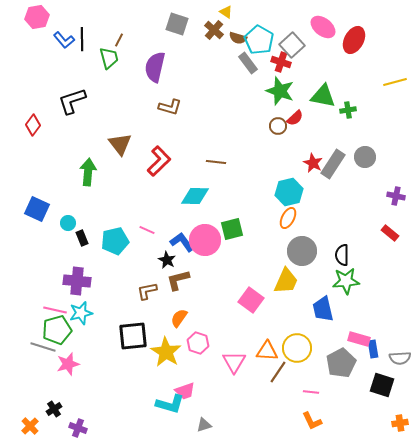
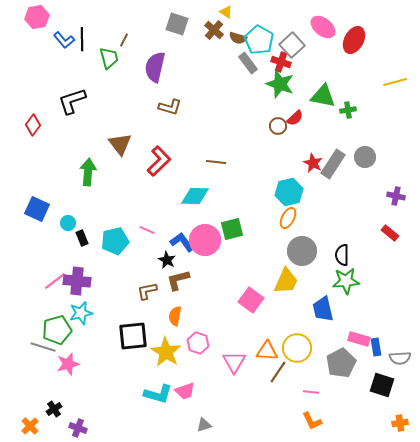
brown line at (119, 40): moved 5 px right
green star at (280, 91): moved 7 px up
pink line at (55, 310): moved 29 px up; rotated 50 degrees counterclockwise
orange semicircle at (179, 318): moved 4 px left, 2 px up; rotated 24 degrees counterclockwise
blue rectangle at (373, 349): moved 3 px right, 2 px up
cyan L-shape at (170, 404): moved 12 px left, 10 px up
